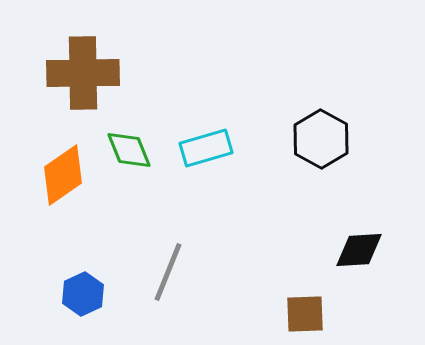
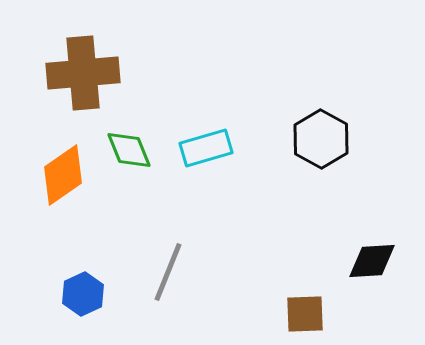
brown cross: rotated 4 degrees counterclockwise
black diamond: moved 13 px right, 11 px down
